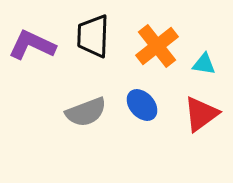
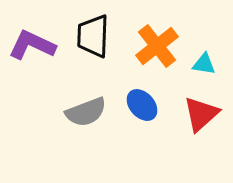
red triangle: rotated 6 degrees counterclockwise
